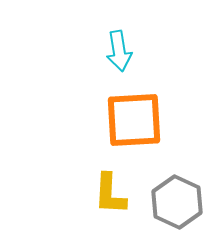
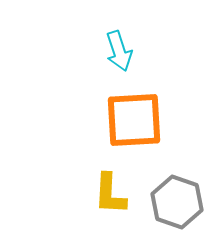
cyan arrow: rotated 9 degrees counterclockwise
gray hexagon: rotated 6 degrees counterclockwise
